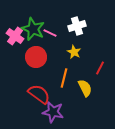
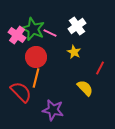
white cross: rotated 18 degrees counterclockwise
pink cross: moved 2 px right, 1 px up
orange line: moved 28 px left
yellow semicircle: rotated 18 degrees counterclockwise
red semicircle: moved 18 px left, 2 px up; rotated 10 degrees clockwise
purple star: moved 2 px up
